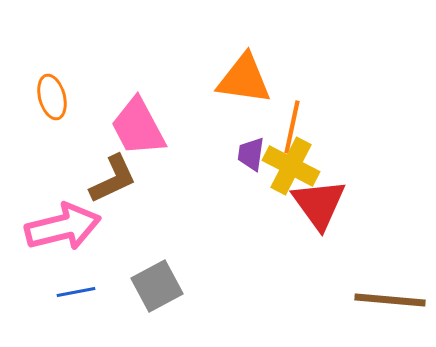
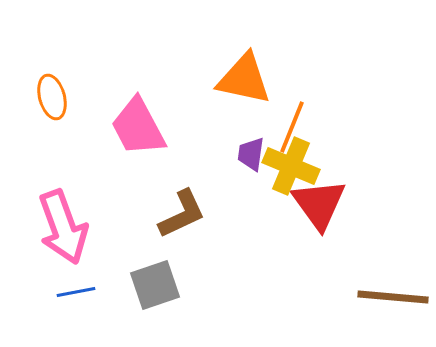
orange triangle: rotated 4 degrees clockwise
orange line: rotated 10 degrees clockwise
yellow cross: rotated 4 degrees counterclockwise
brown L-shape: moved 69 px right, 35 px down
pink arrow: rotated 84 degrees clockwise
gray square: moved 2 px left, 1 px up; rotated 9 degrees clockwise
brown line: moved 3 px right, 3 px up
